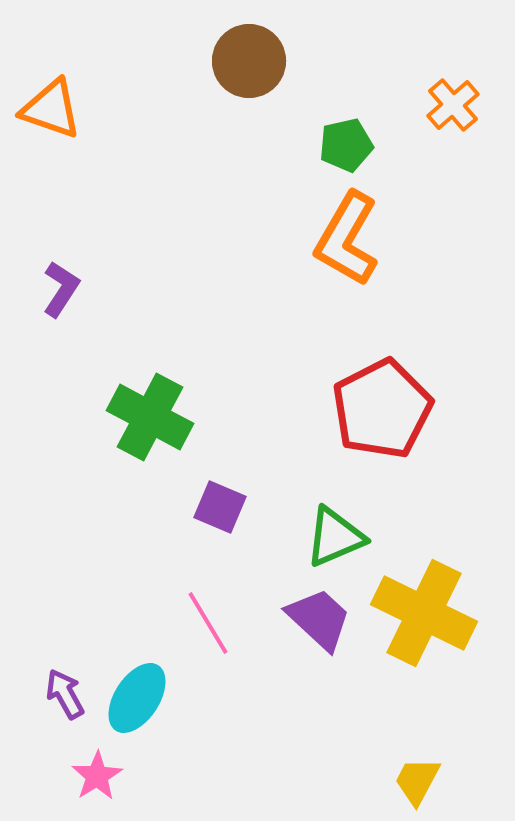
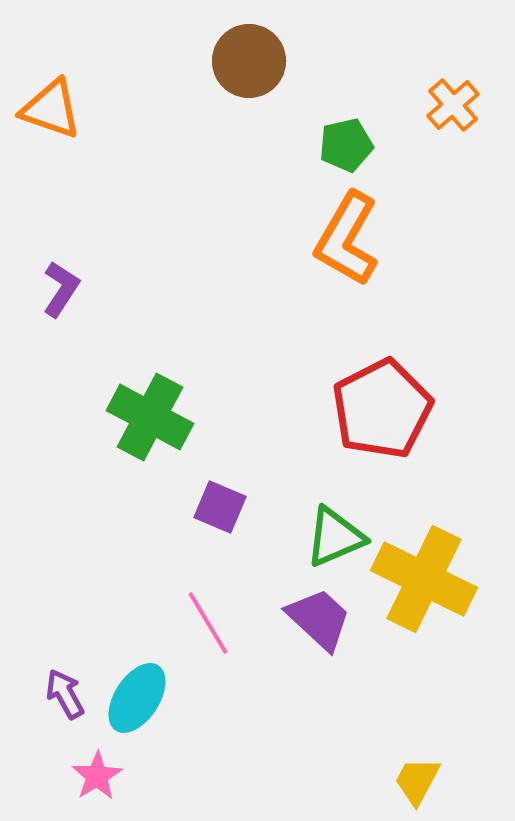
yellow cross: moved 34 px up
